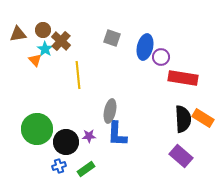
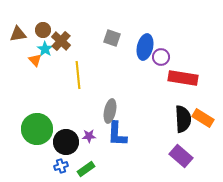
blue cross: moved 2 px right
